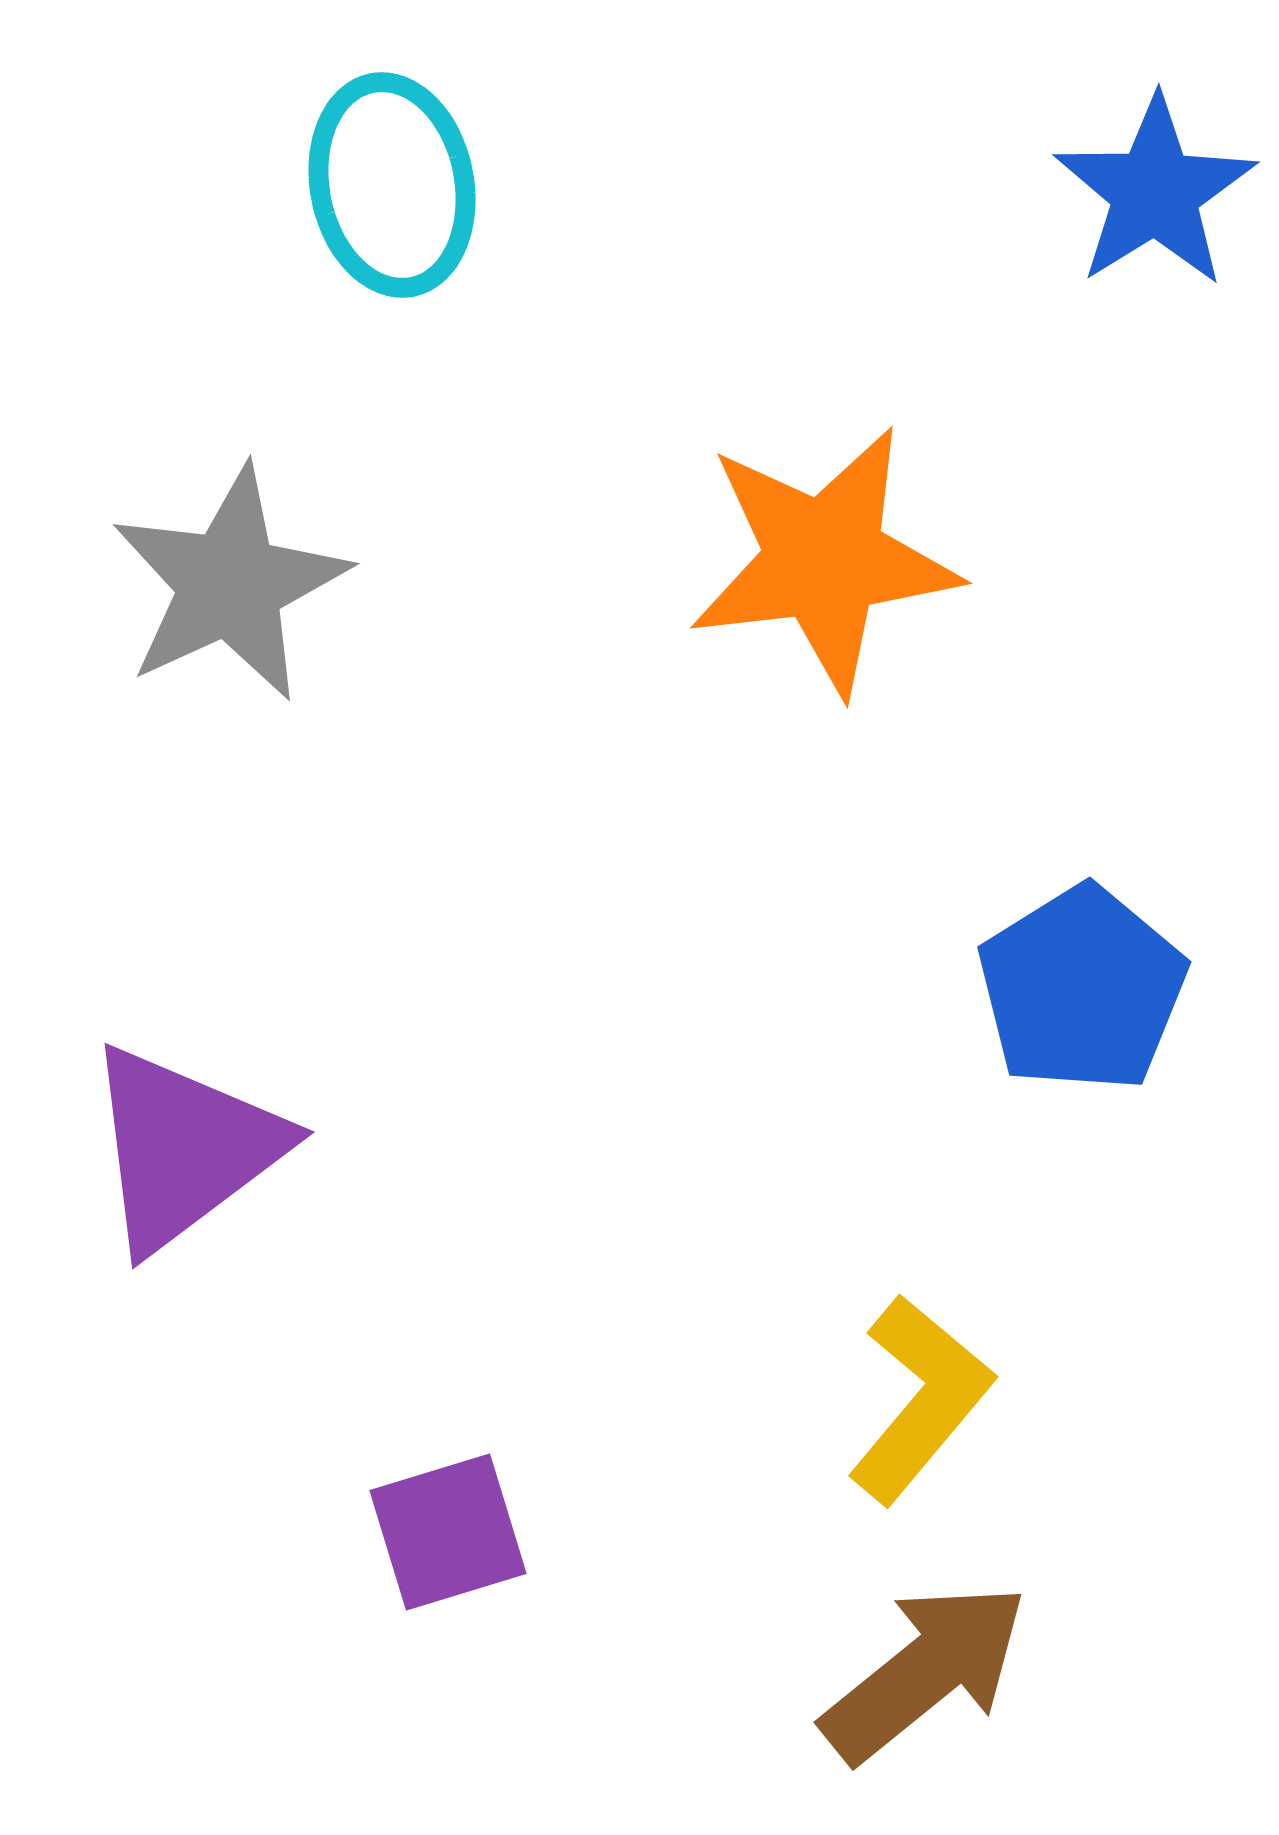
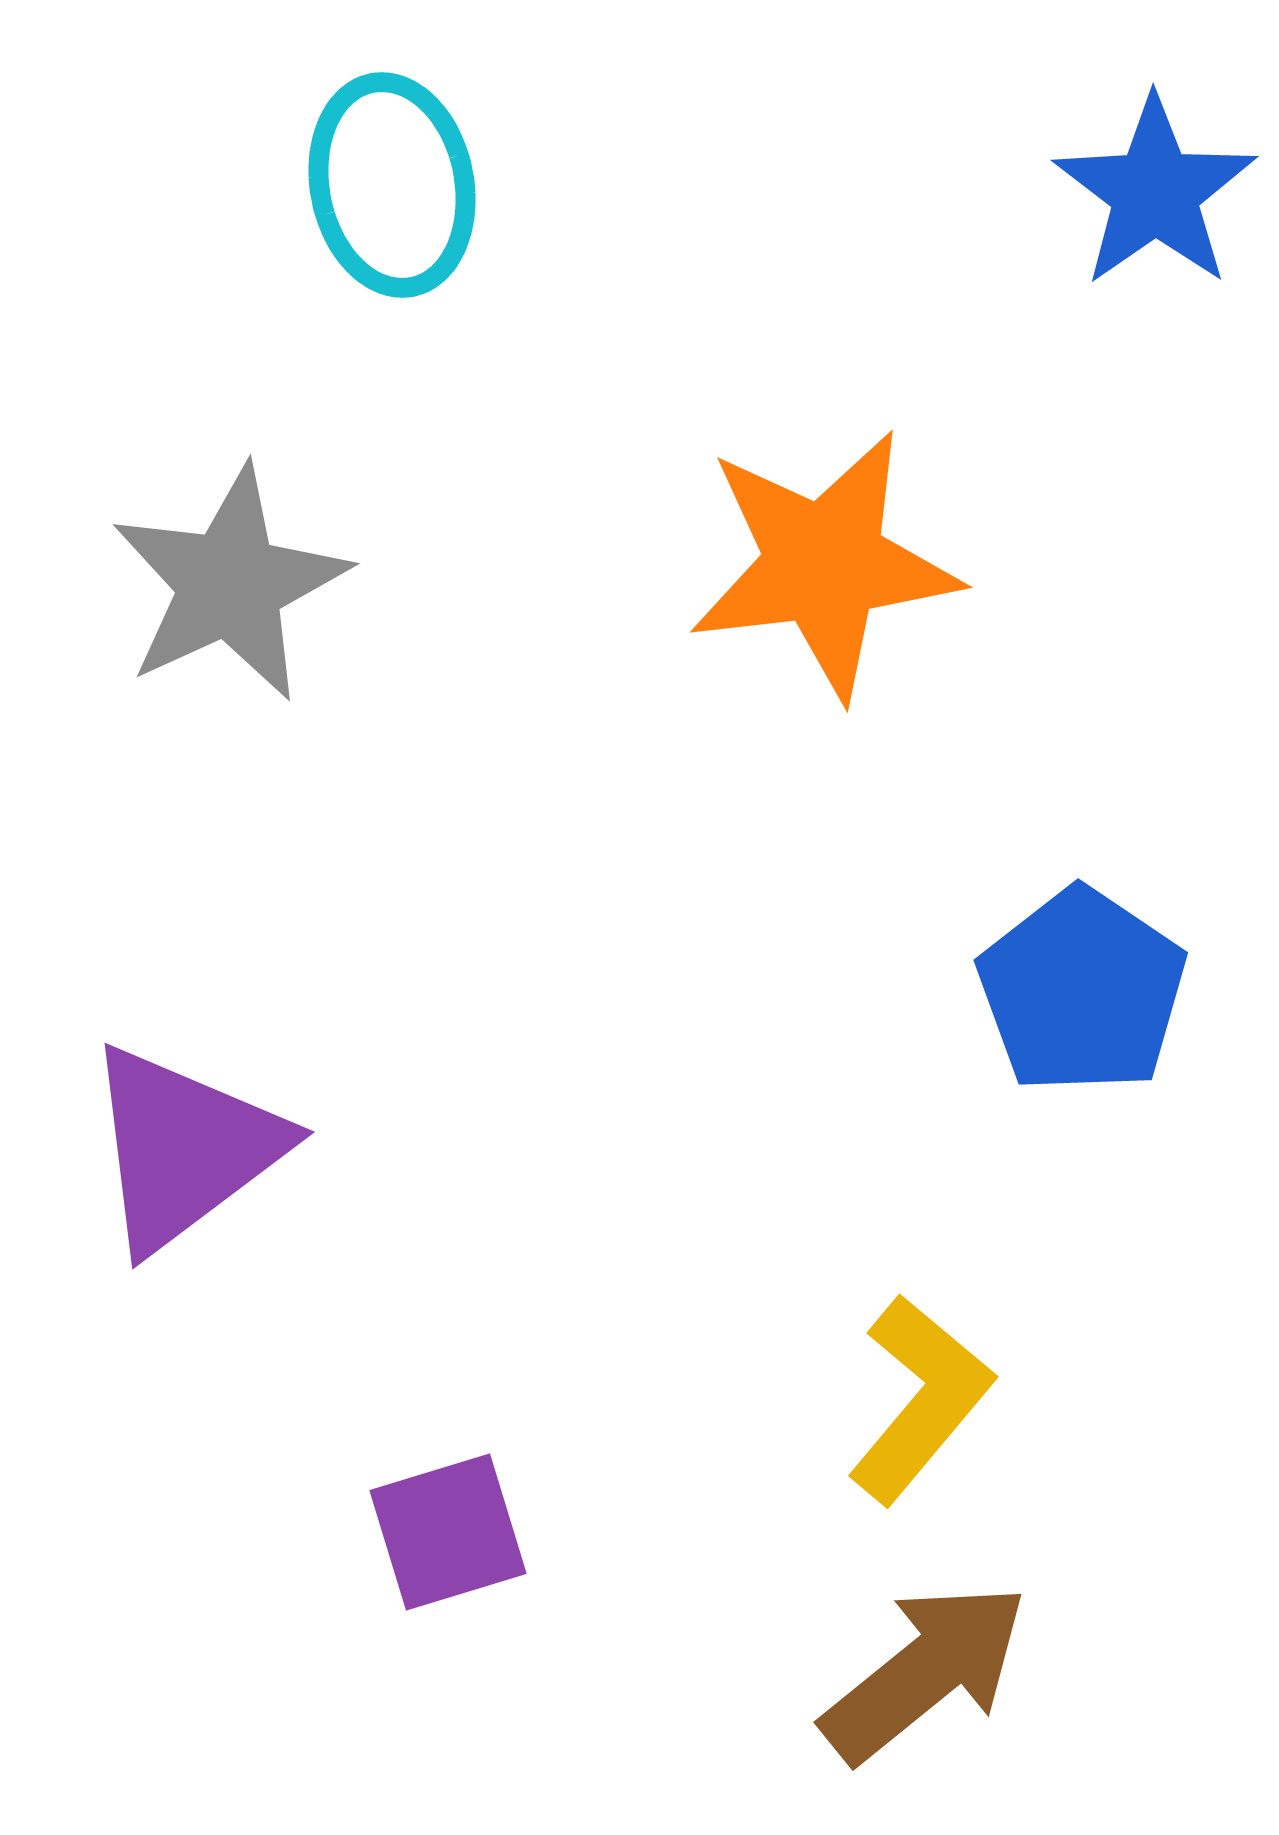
blue star: rotated 3 degrees counterclockwise
orange star: moved 4 px down
blue pentagon: moved 2 px down; rotated 6 degrees counterclockwise
